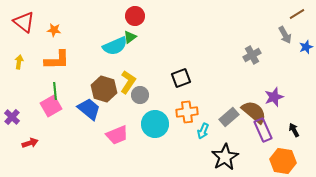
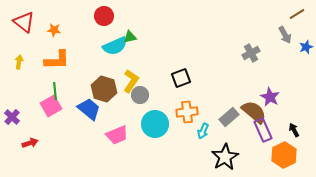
red circle: moved 31 px left
green triangle: rotated 24 degrees clockwise
gray cross: moved 1 px left, 2 px up
yellow L-shape: moved 3 px right, 1 px up
purple star: moved 4 px left; rotated 24 degrees counterclockwise
orange hexagon: moved 1 px right, 6 px up; rotated 25 degrees clockwise
